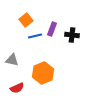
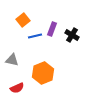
orange square: moved 3 px left
black cross: rotated 24 degrees clockwise
